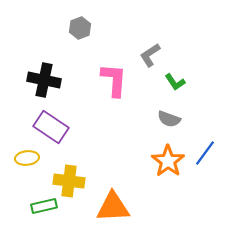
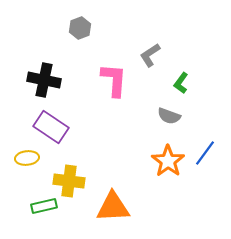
green L-shape: moved 6 px right, 1 px down; rotated 70 degrees clockwise
gray semicircle: moved 3 px up
